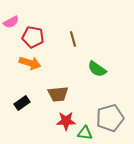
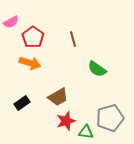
red pentagon: rotated 25 degrees clockwise
brown trapezoid: moved 3 px down; rotated 25 degrees counterclockwise
red star: rotated 18 degrees counterclockwise
green triangle: moved 1 px right, 1 px up
